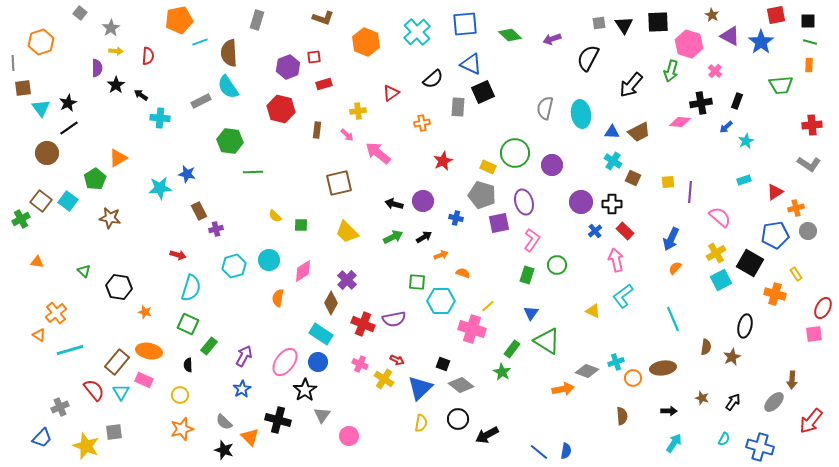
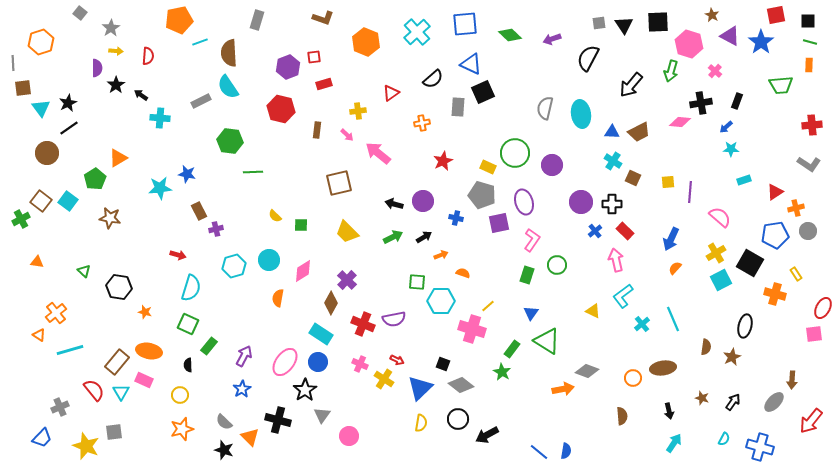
cyan star at (746, 141): moved 15 px left, 8 px down; rotated 28 degrees clockwise
cyan cross at (616, 362): moved 26 px right, 38 px up; rotated 21 degrees counterclockwise
black arrow at (669, 411): rotated 77 degrees clockwise
